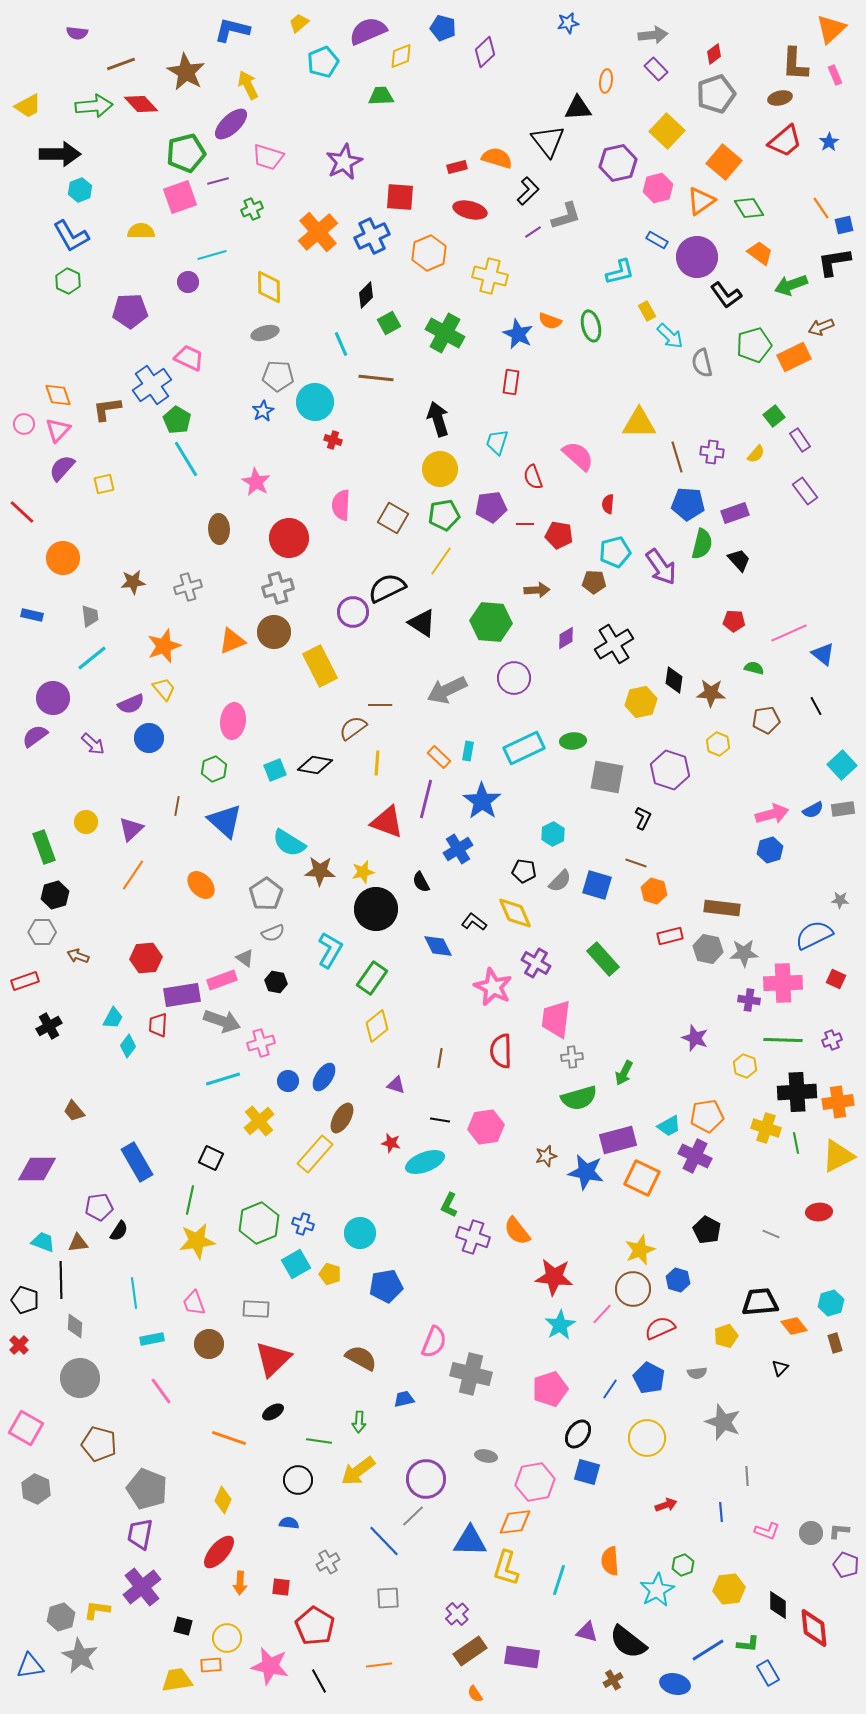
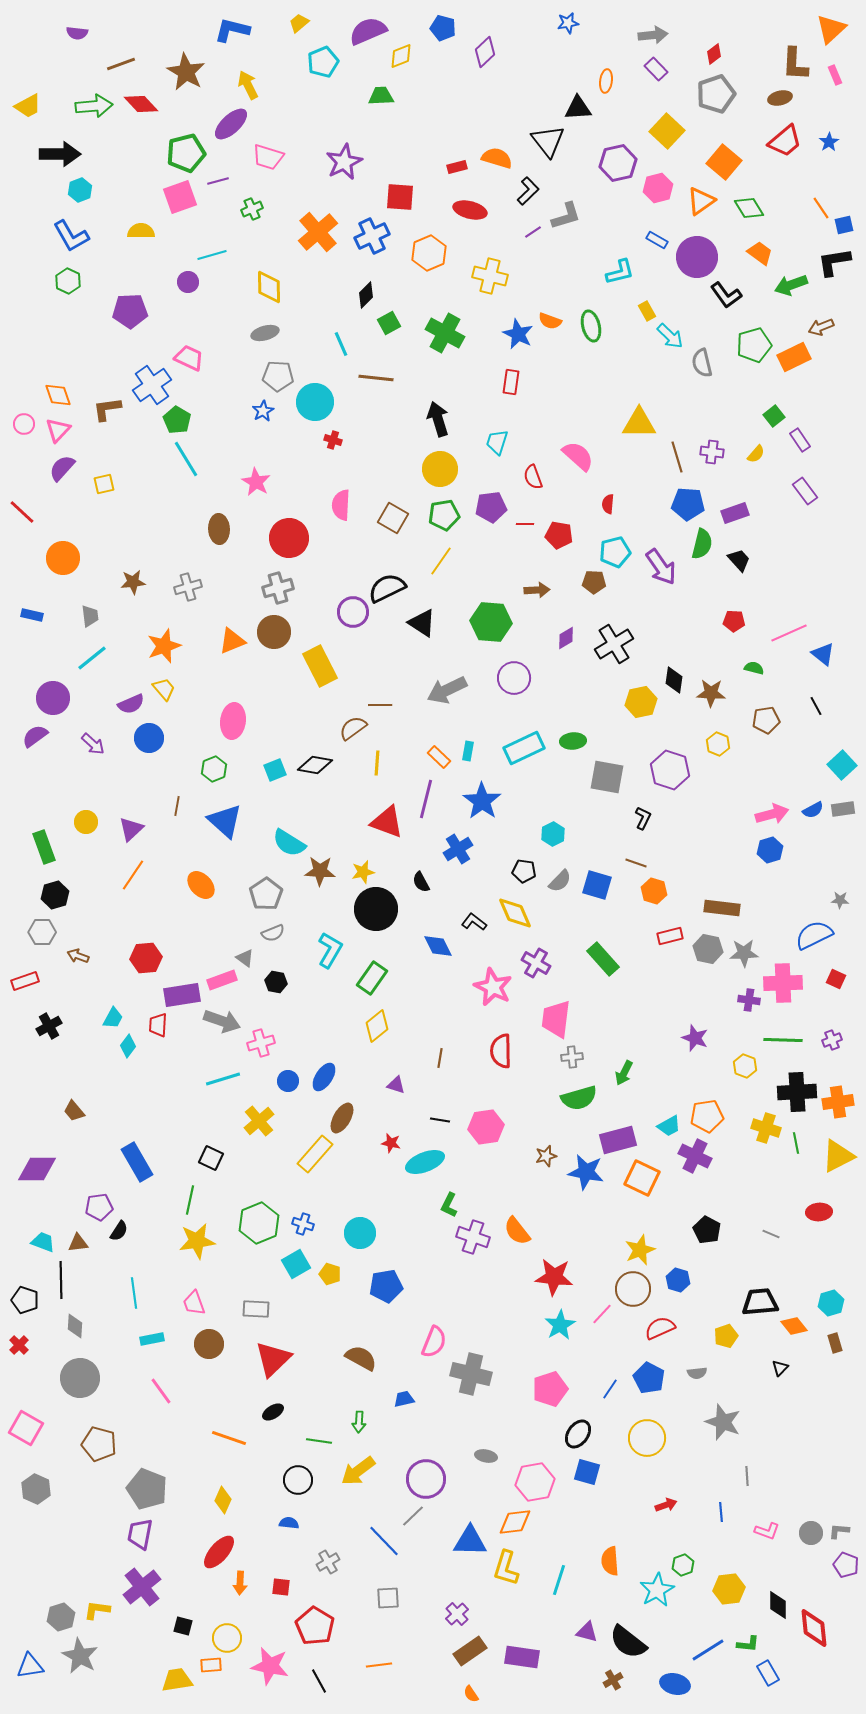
orange semicircle at (475, 1694): moved 4 px left
